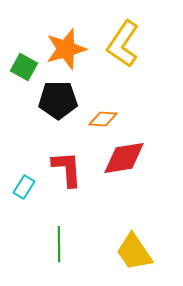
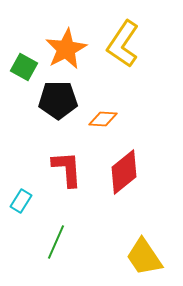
orange star: rotated 12 degrees counterclockwise
red diamond: moved 14 px down; rotated 30 degrees counterclockwise
cyan rectangle: moved 3 px left, 14 px down
green line: moved 3 px left, 2 px up; rotated 24 degrees clockwise
yellow trapezoid: moved 10 px right, 5 px down
